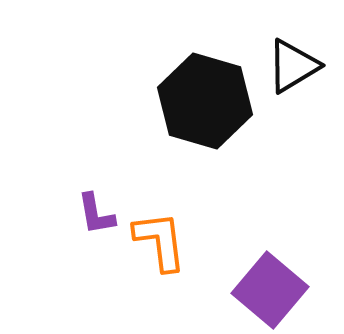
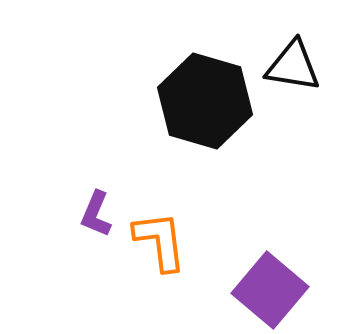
black triangle: rotated 40 degrees clockwise
purple L-shape: rotated 33 degrees clockwise
